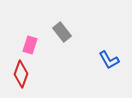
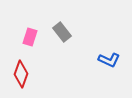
pink rectangle: moved 8 px up
blue L-shape: rotated 35 degrees counterclockwise
